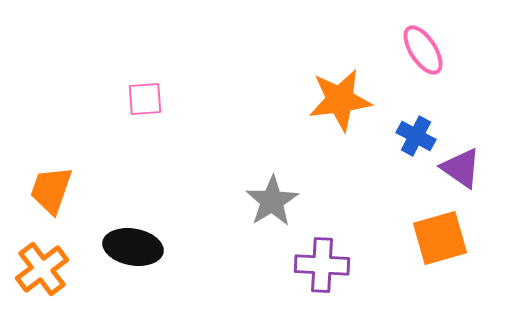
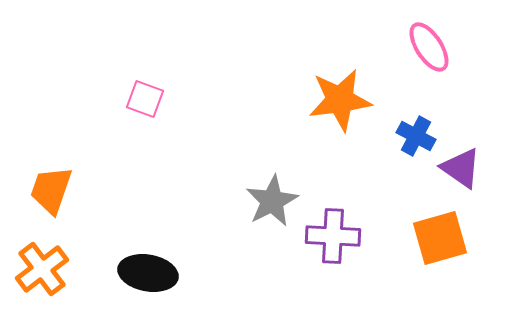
pink ellipse: moved 6 px right, 3 px up
pink square: rotated 24 degrees clockwise
gray star: rotated 4 degrees clockwise
black ellipse: moved 15 px right, 26 px down
purple cross: moved 11 px right, 29 px up
